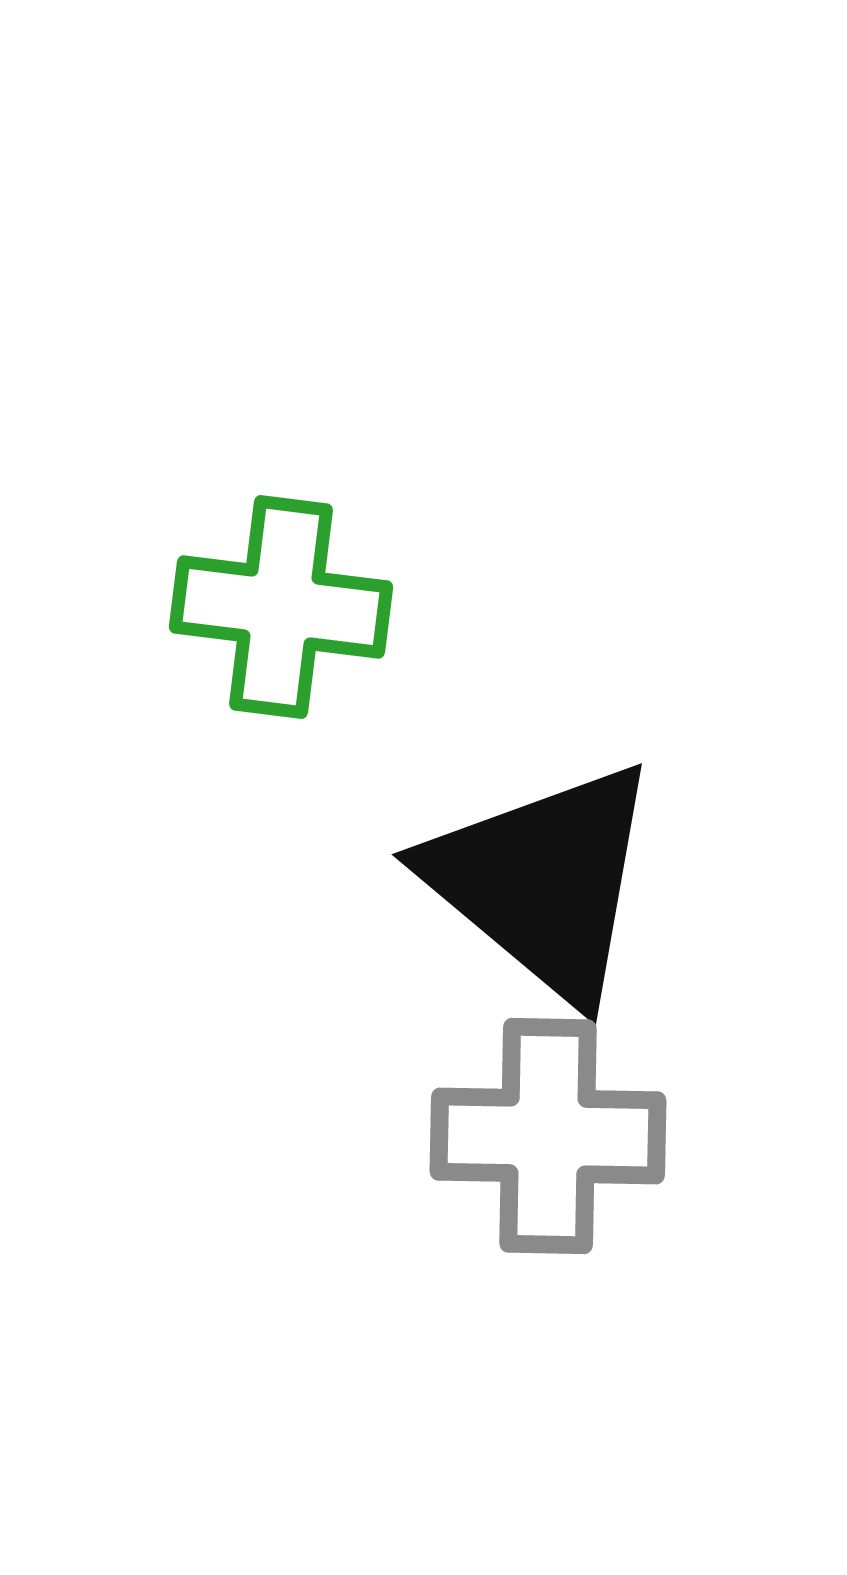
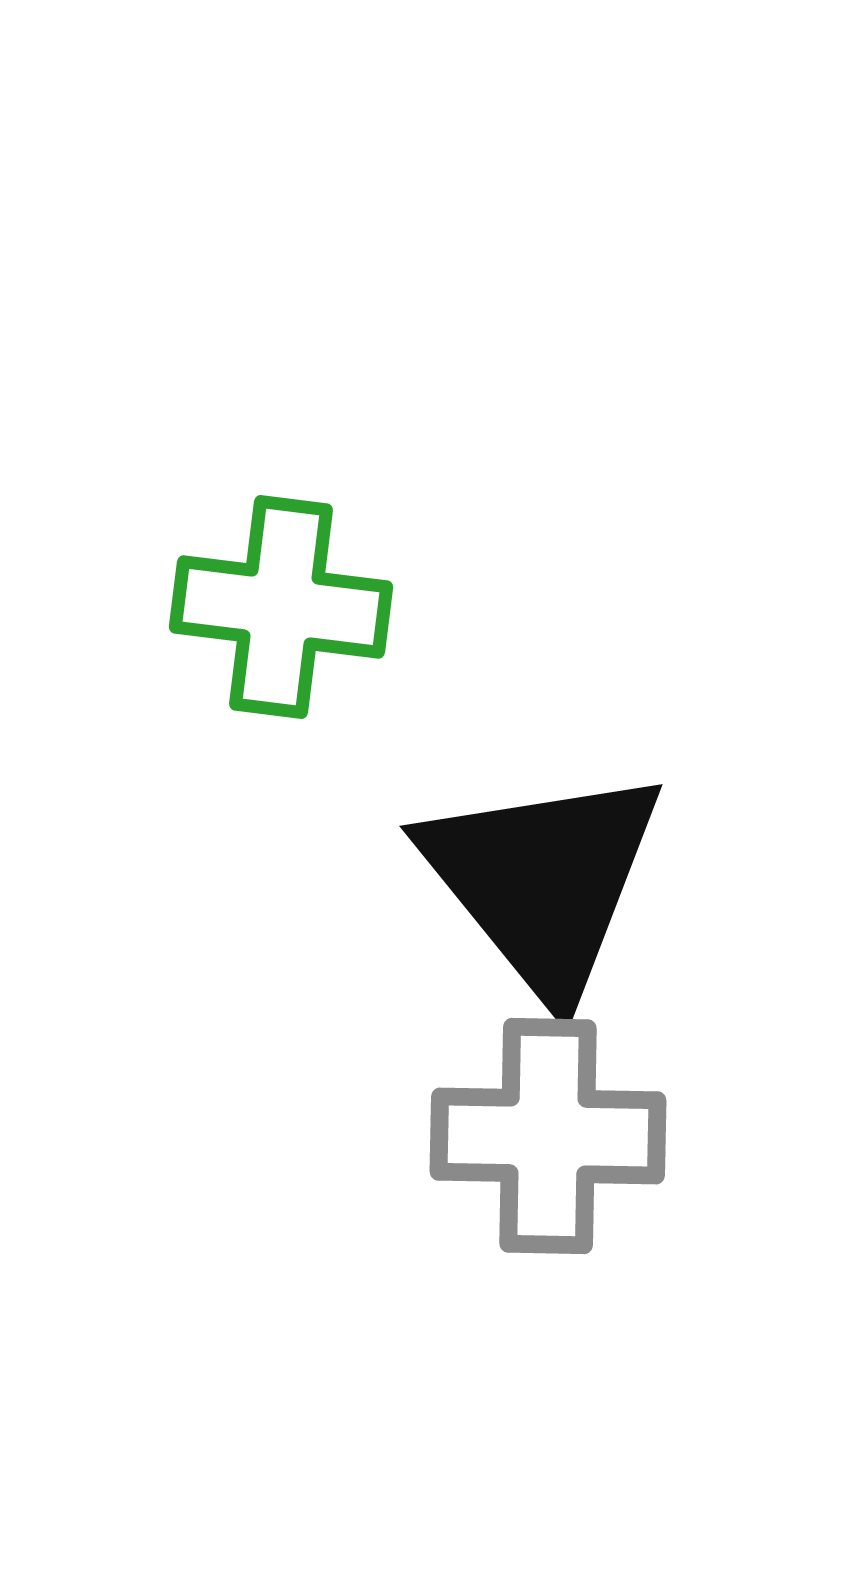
black triangle: rotated 11 degrees clockwise
